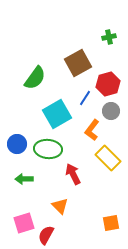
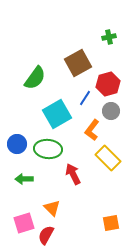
orange triangle: moved 8 px left, 2 px down
